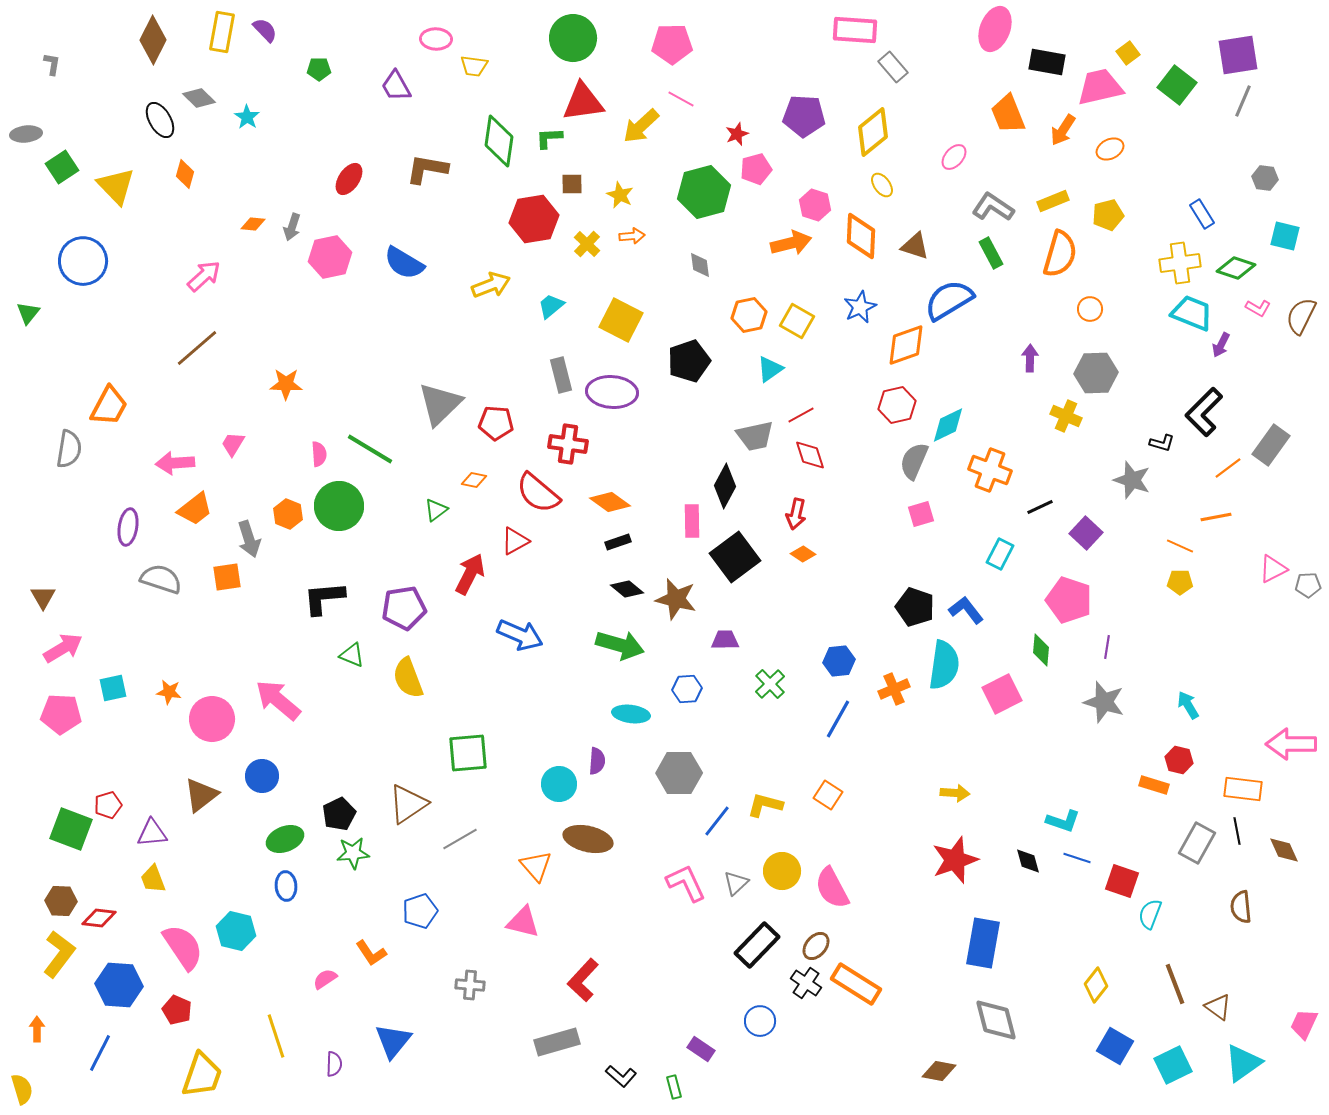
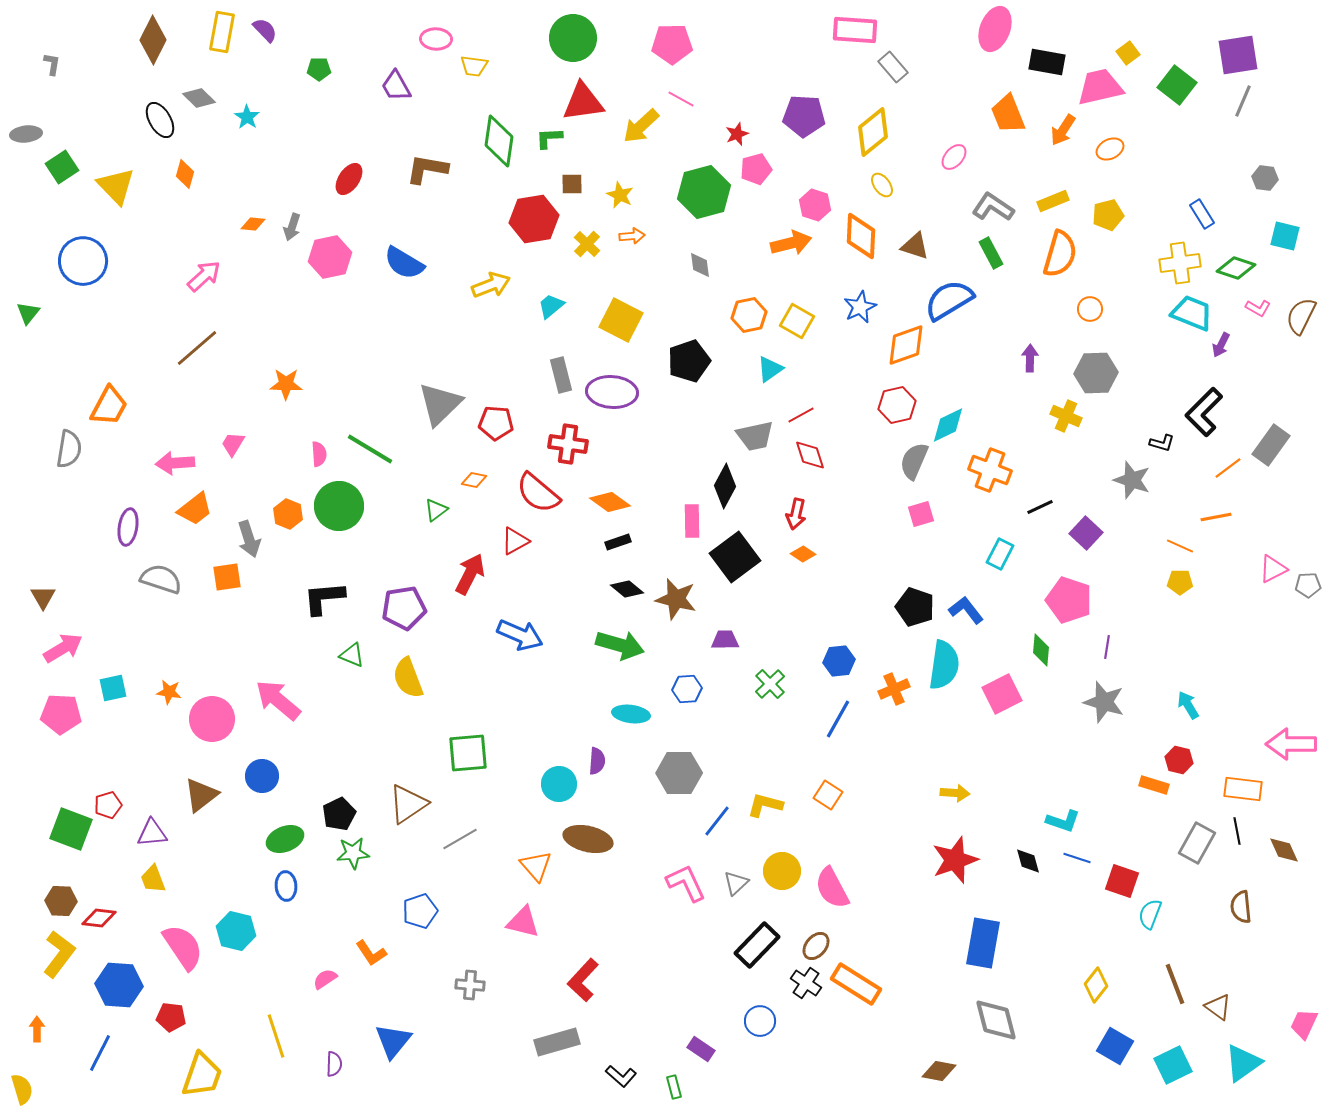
red pentagon at (177, 1010): moved 6 px left, 7 px down; rotated 16 degrees counterclockwise
